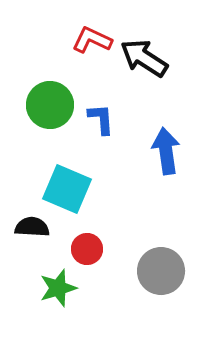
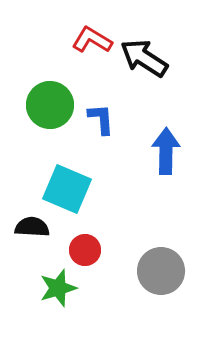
red L-shape: rotated 6 degrees clockwise
blue arrow: rotated 9 degrees clockwise
red circle: moved 2 px left, 1 px down
